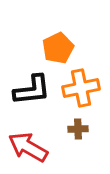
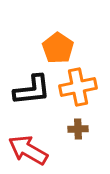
orange pentagon: rotated 12 degrees counterclockwise
orange cross: moved 3 px left, 1 px up
red arrow: moved 3 px down
